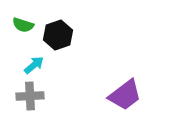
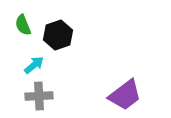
green semicircle: rotated 50 degrees clockwise
gray cross: moved 9 px right
